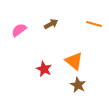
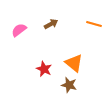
orange triangle: moved 2 px down
brown star: moved 9 px left; rotated 14 degrees counterclockwise
